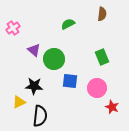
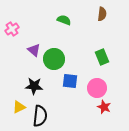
green semicircle: moved 4 px left, 4 px up; rotated 48 degrees clockwise
pink cross: moved 1 px left, 1 px down
yellow triangle: moved 5 px down
red star: moved 8 px left
